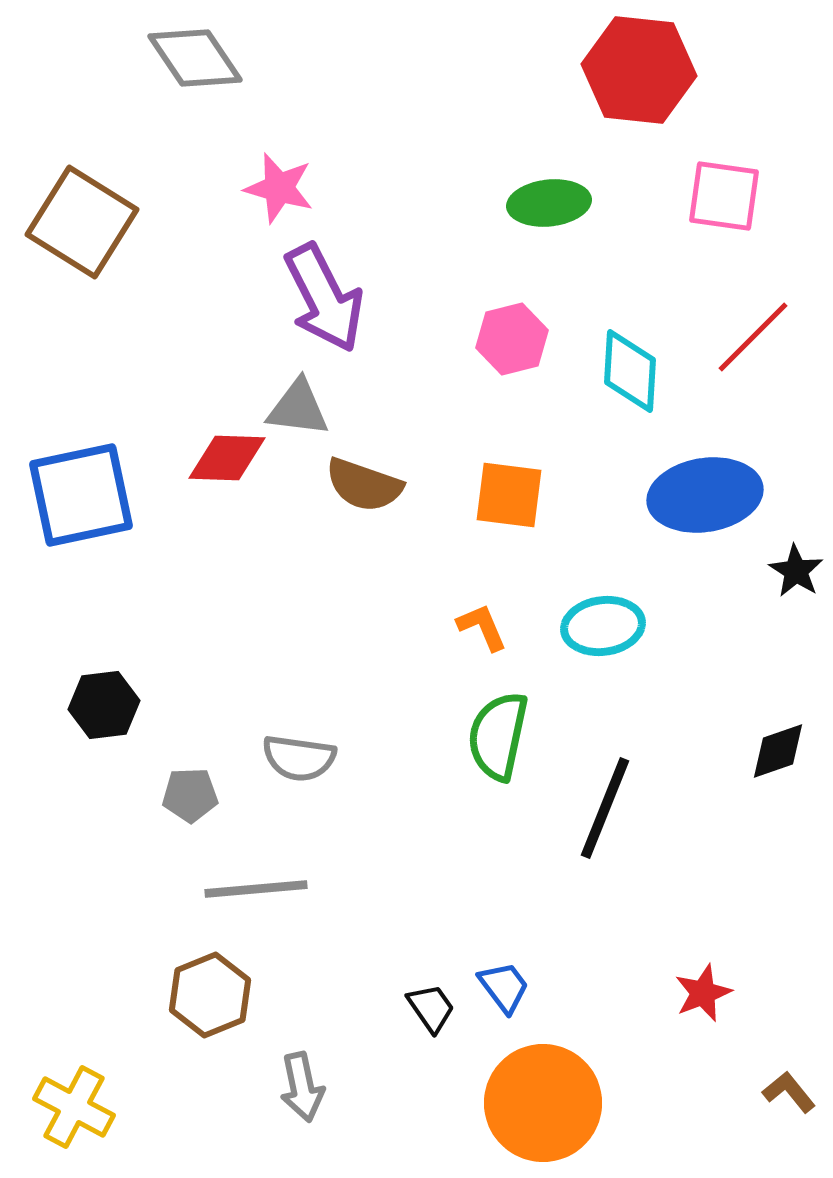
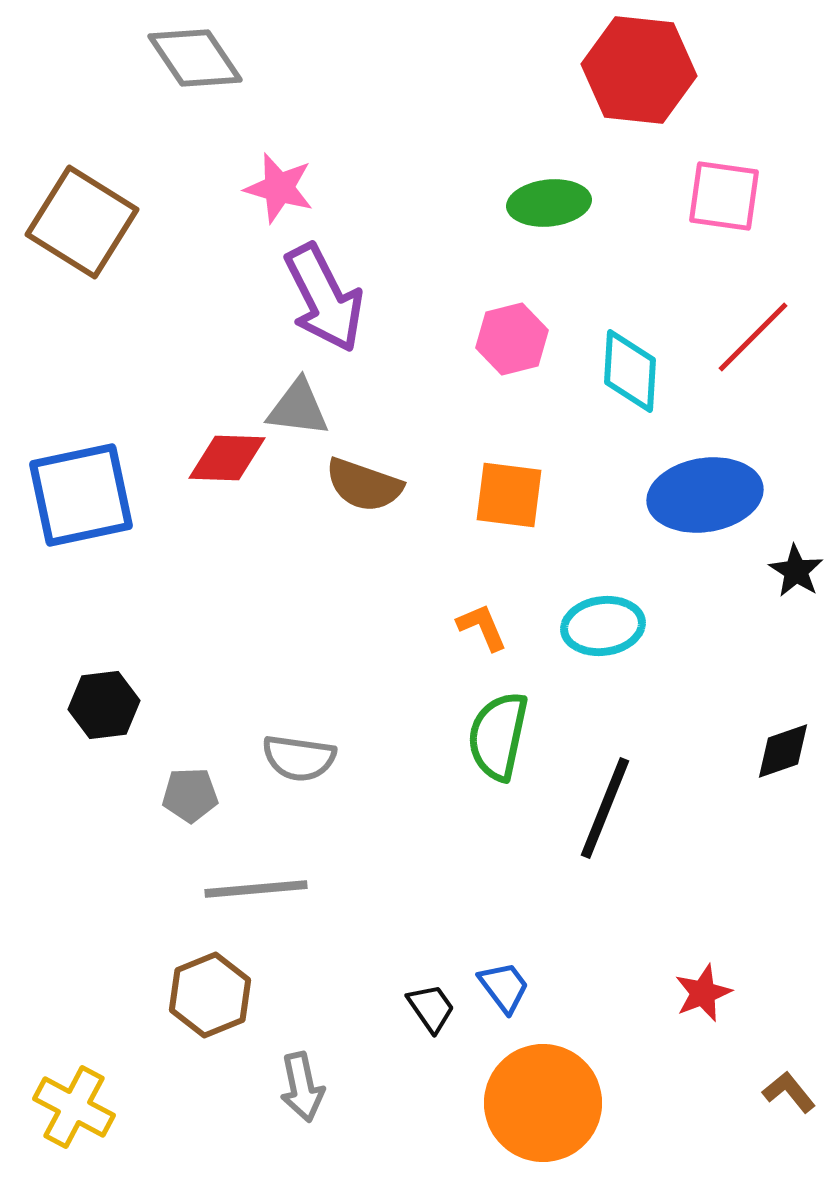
black diamond: moved 5 px right
